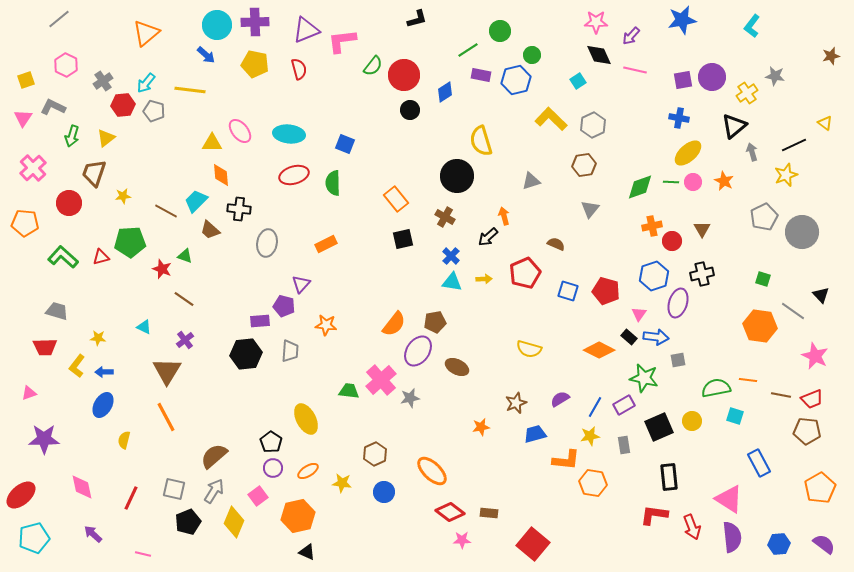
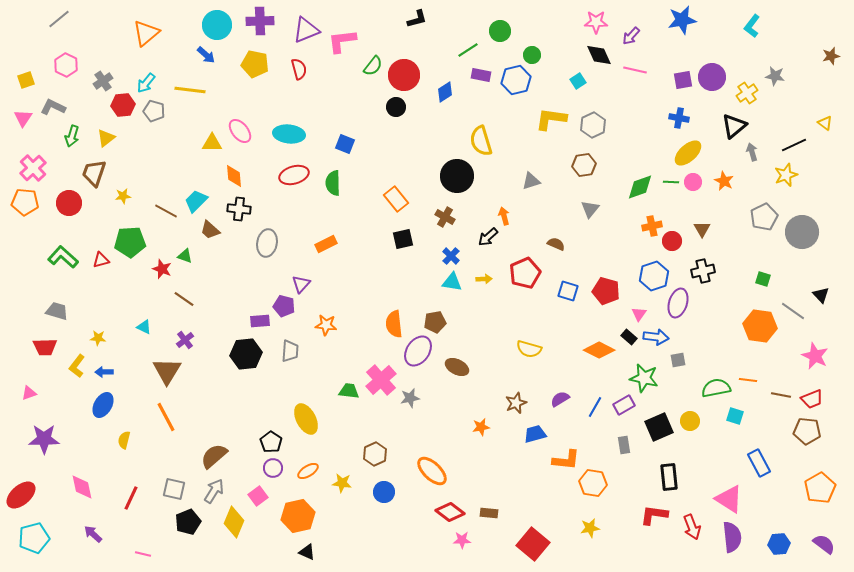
purple cross at (255, 22): moved 5 px right, 1 px up
black circle at (410, 110): moved 14 px left, 3 px up
yellow L-shape at (551, 119): rotated 36 degrees counterclockwise
orange diamond at (221, 175): moved 13 px right, 1 px down
orange pentagon at (25, 223): moved 21 px up
red triangle at (101, 257): moved 3 px down
black cross at (702, 274): moved 1 px right, 3 px up
orange semicircle at (394, 324): rotated 136 degrees clockwise
yellow circle at (692, 421): moved 2 px left
yellow star at (590, 436): moved 92 px down
